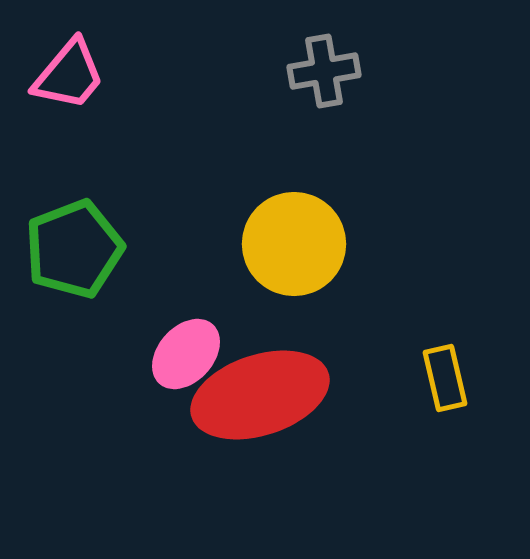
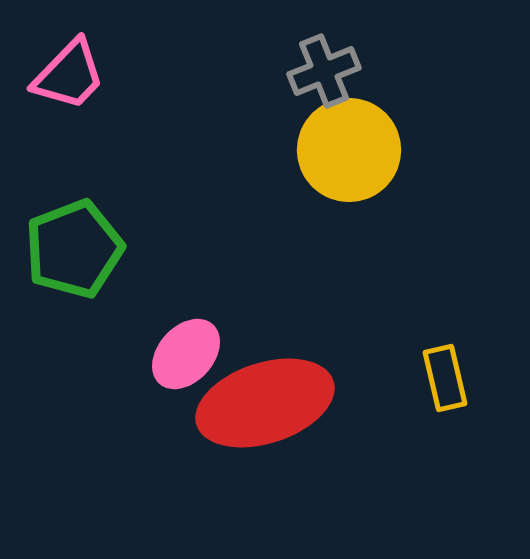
gray cross: rotated 12 degrees counterclockwise
pink trapezoid: rotated 4 degrees clockwise
yellow circle: moved 55 px right, 94 px up
red ellipse: moved 5 px right, 8 px down
